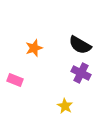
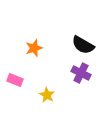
black semicircle: moved 3 px right
yellow star: moved 18 px left, 11 px up
